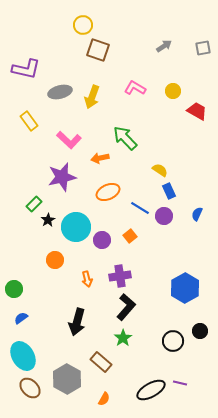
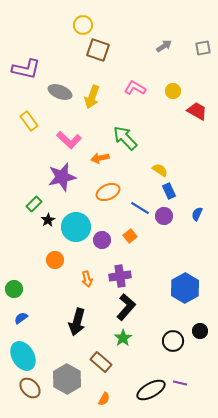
gray ellipse at (60, 92): rotated 35 degrees clockwise
